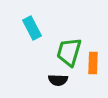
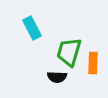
black semicircle: moved 1 px left, 3 px up
